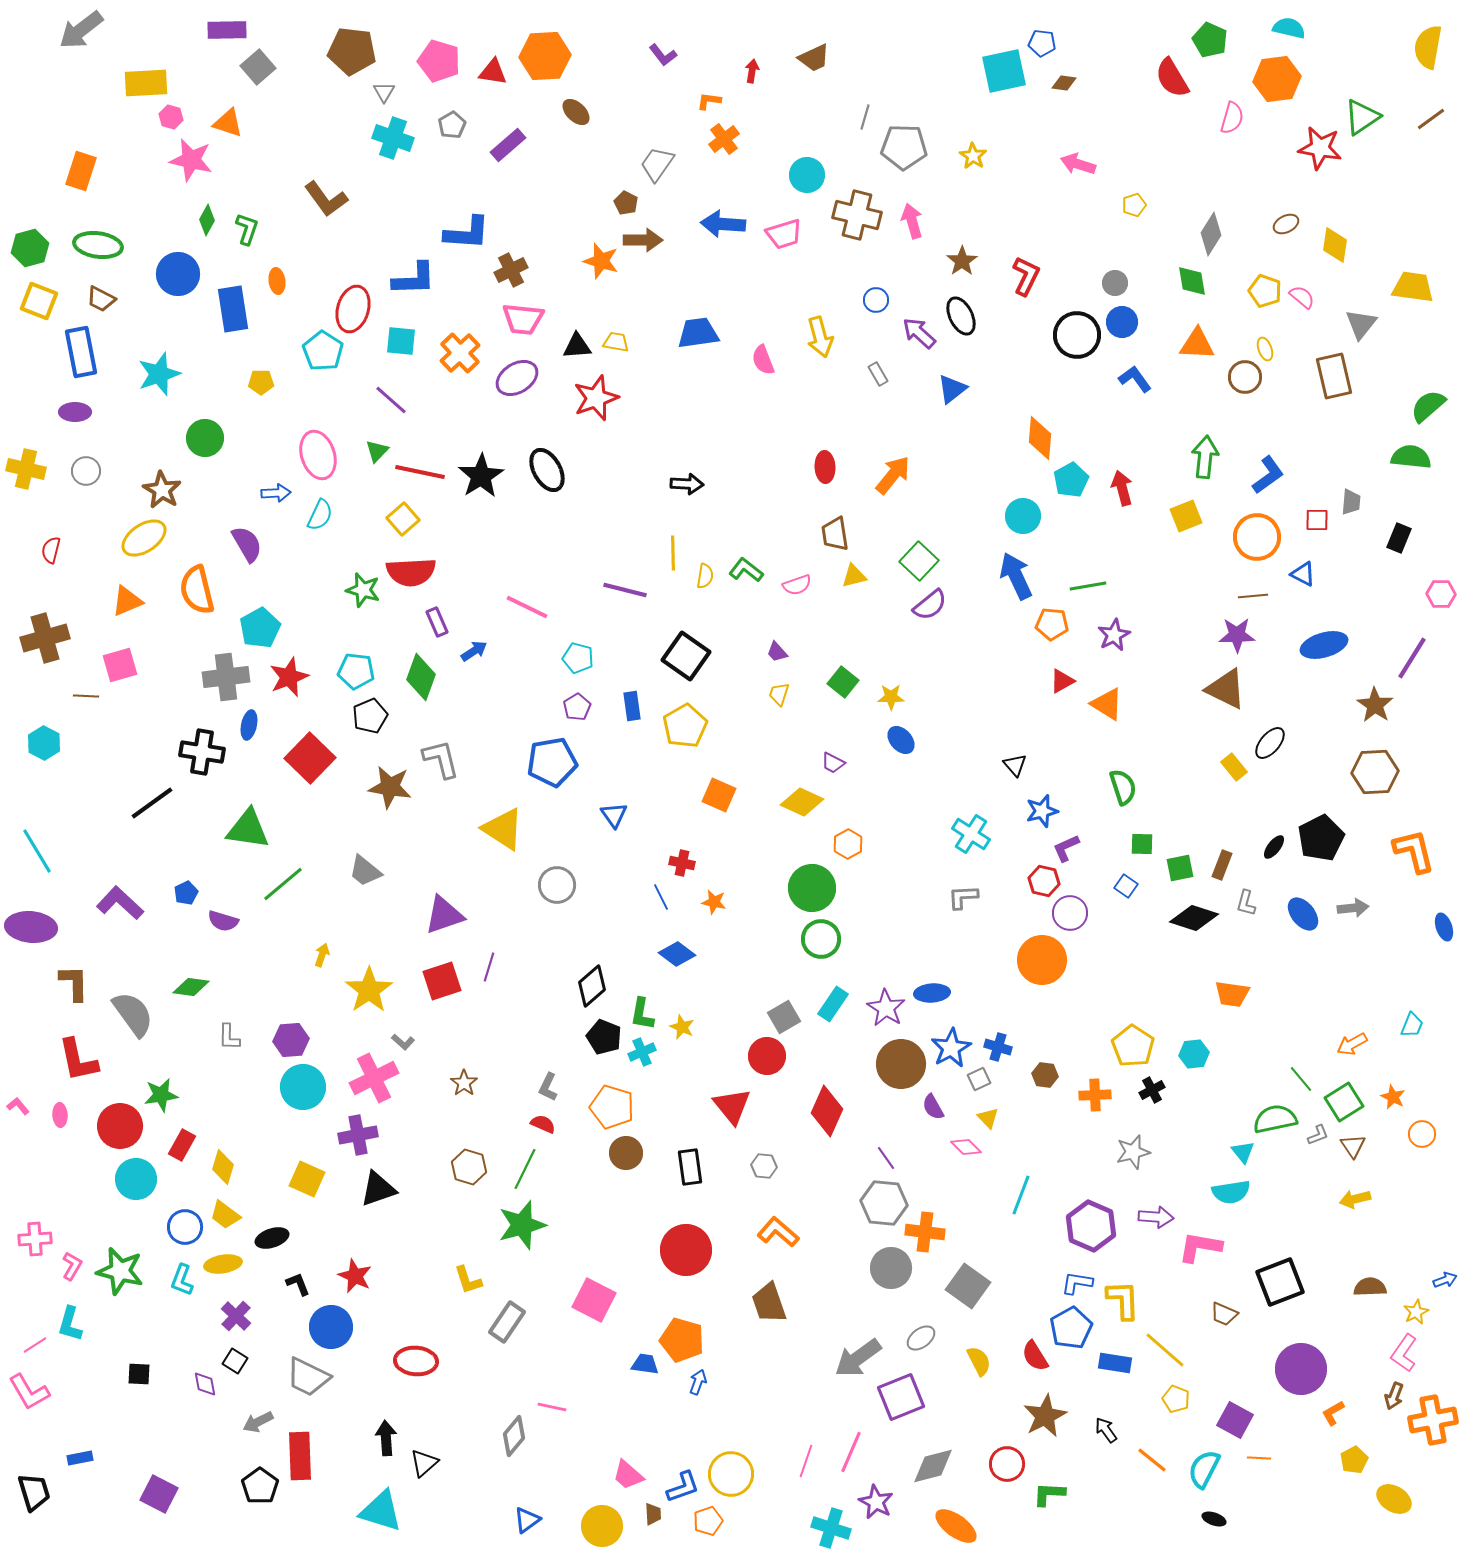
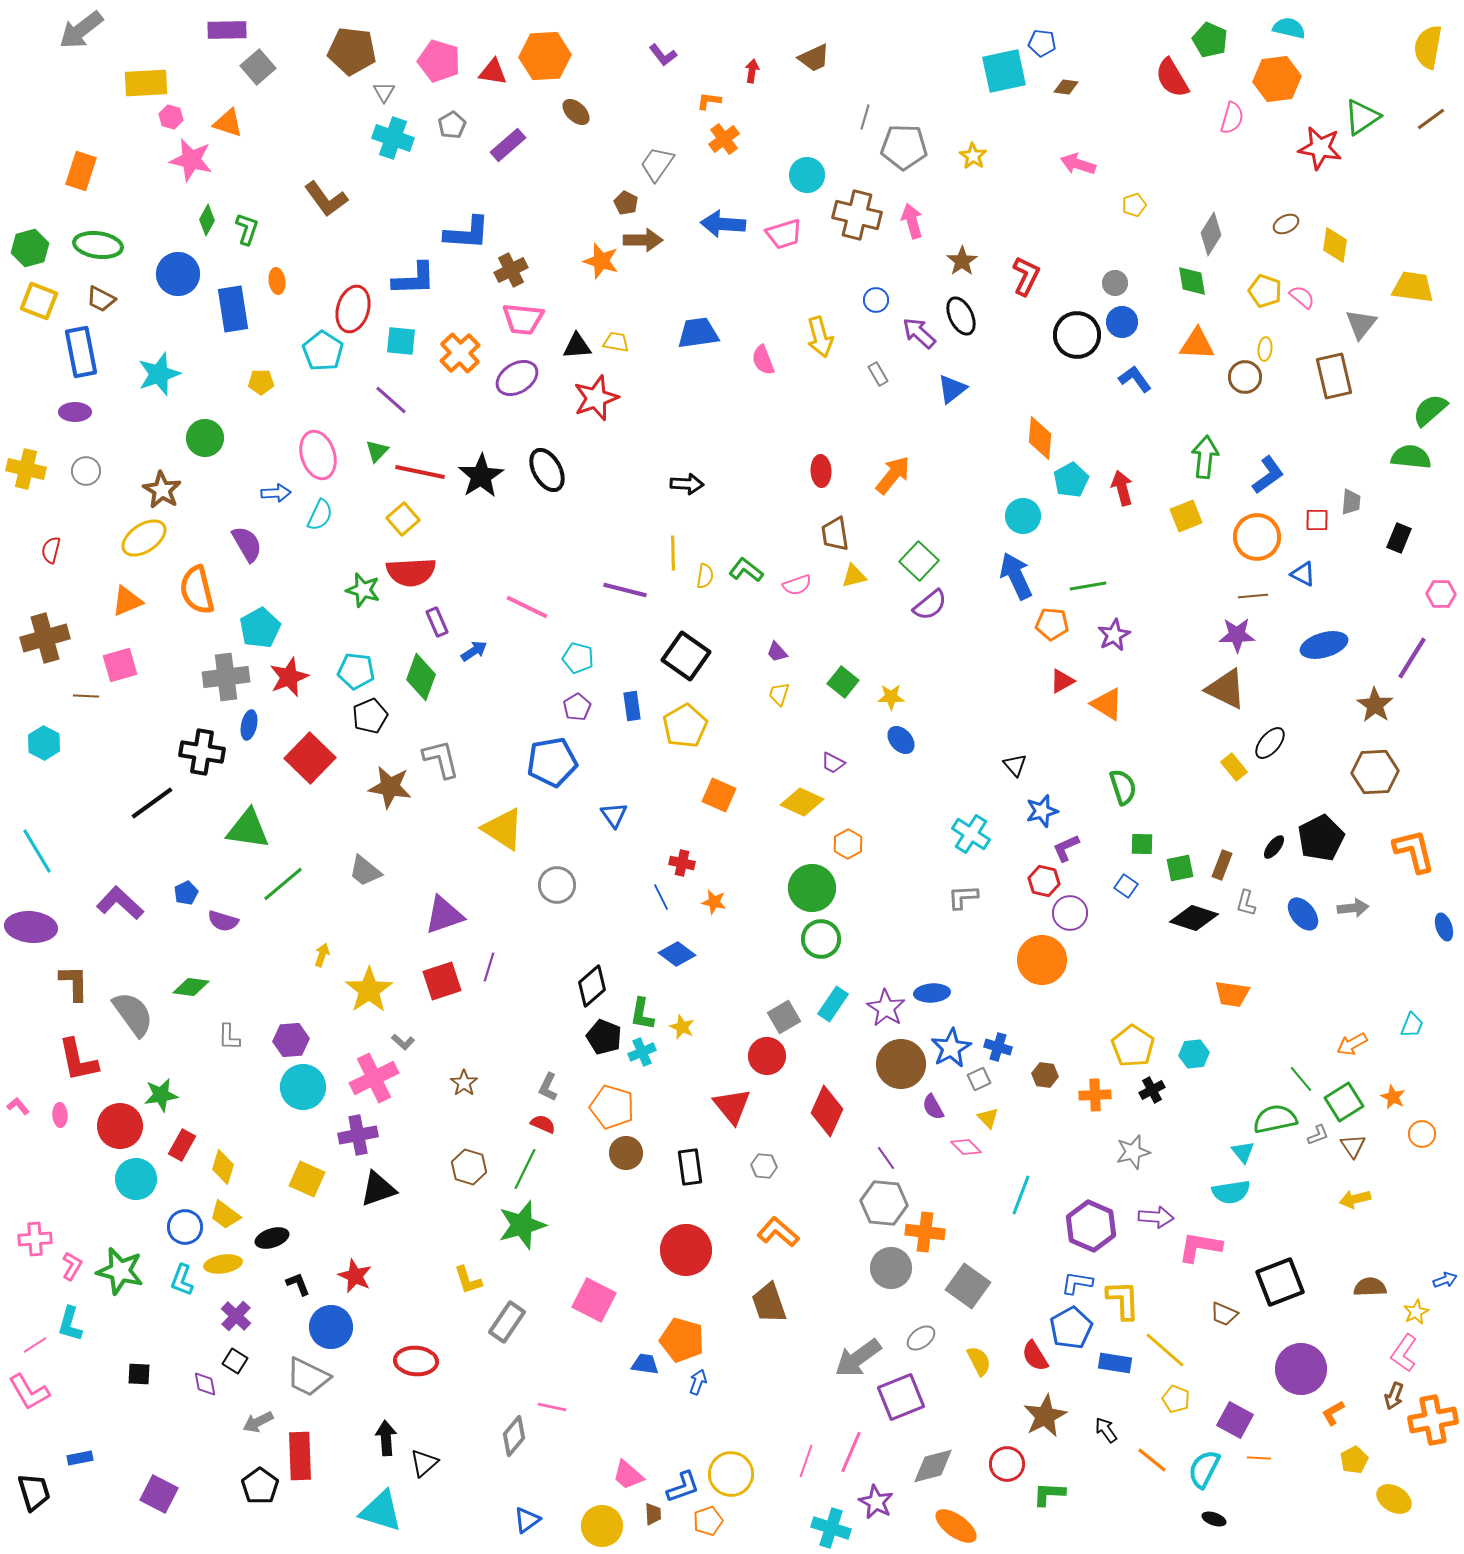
brown diamond at (1064, 83): moved 2 px right, 4 px down
yellow ellipse at (1265, 349): rotated 25 degrees clockwise
green semicircle at (1428, 406): moved 2 px right, 4 px down
red ellipse at (825, 467): moved 4 px left, 4 px down
